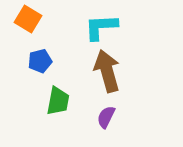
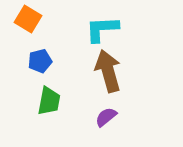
cyan L-shape: moved 1 px right, 2 px down
brown arrow: moved 1 px right
green trapezoid: moved 9 px left
purple semicircle: rotated 25 degrees clockwise
